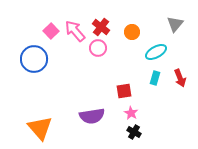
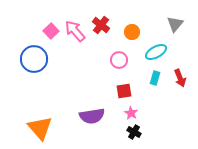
red cross: moved 2 px up
pink circle: moved 21 px right, 12 px down
